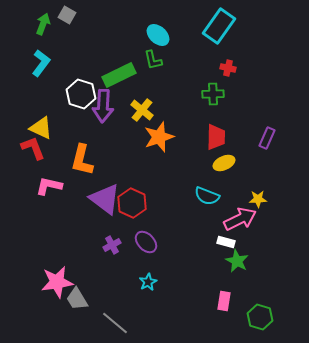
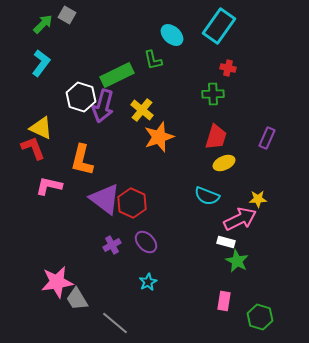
green arrow: rotated 25 degrees clockwise
cyan ellipse: moved 14 px right
green rectangle: moved 2 px left
white hexagon: moved 3 px down
purple arrow: rotated 12 degrees clockwise
red trapezoid: rotated 16 degrees clockwise
